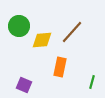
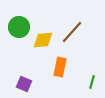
green circle: moved 1 px down
yellow diamond: moved 1 px right
purple square: moved 1 px up
